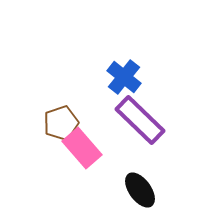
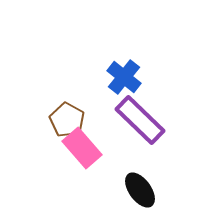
brown pentagon: moved 6 px right, 3 px up; rotated 24 degrees counterclockwise
